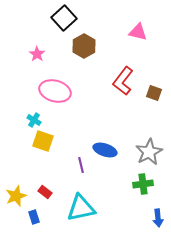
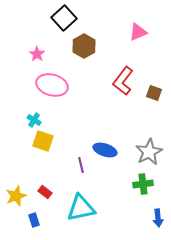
pink triangle: rotated 36 degrees counterclockwise
pink ellipse: moved 3 px left, 6 px up
blue rectangle: moved 3 px down
